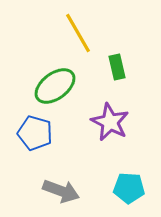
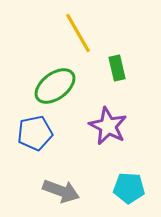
green rectangle: moved 1 px down
purple star: moved 2 px left, 4 px down
blue pentagon: rotated 28 degrees counterclockwise
